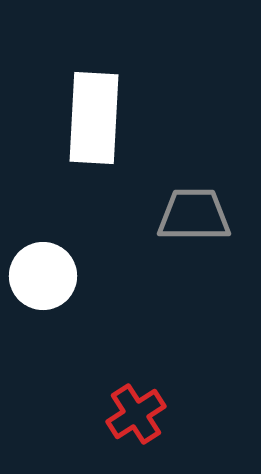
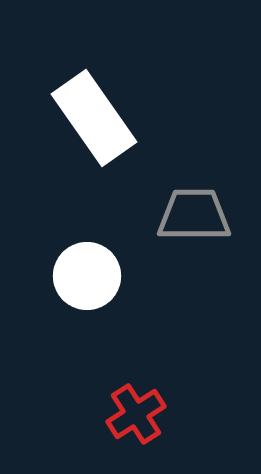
white rectangle: rotated 38 degrees counterclockwise
white circle: moved 44 px right
